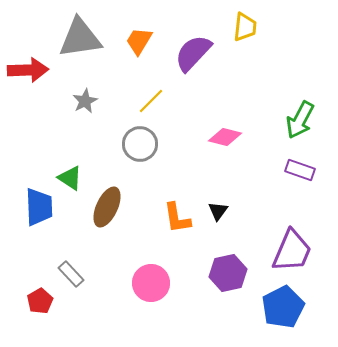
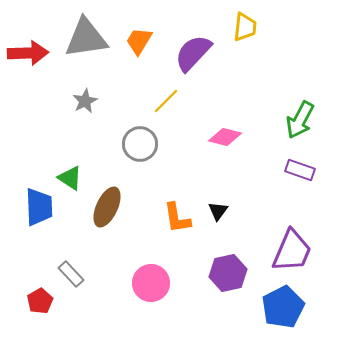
gray triangle: moved 6 px right
red arrow: moved 17 px up
yellow line: moved 15 px right
